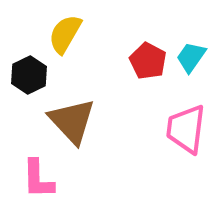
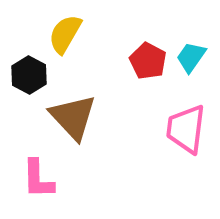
black hexagon: rotated 6 degrees counterclockwise
brown triangle: moved 1 px right, 4 px up
